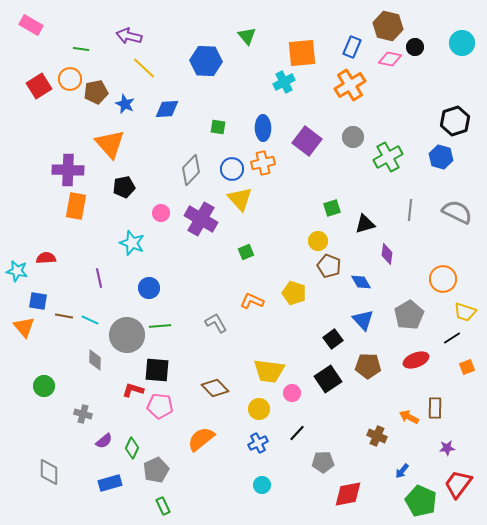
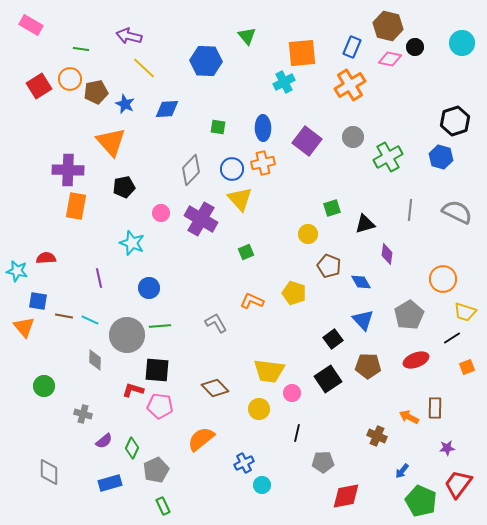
orange triangle at (110, 144): moved 1 px right, 2 px up
yellow circle at (318, 241): moved 10 px left, 7 px up
black line at (297, 433): rotated 30 degrees counterclockwise
blue cross at (258, 443): moved 14 px left, 20 px down
red diamond at (348, 494): moved 2 px left, 2 px down
